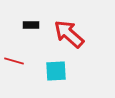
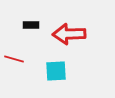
red arrow: rotated 44 degrees counterclockwise
red line: moved 2 px up
